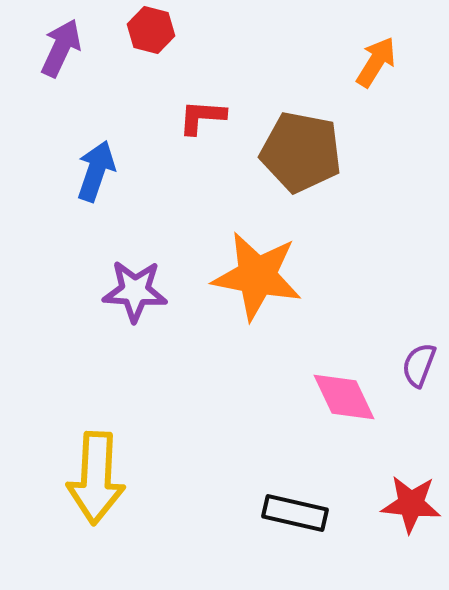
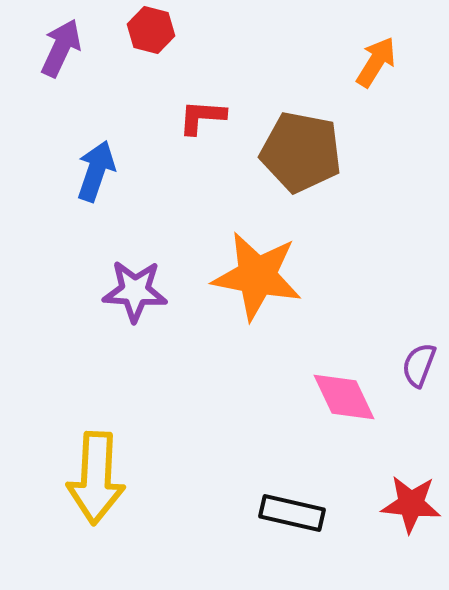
black rectangle: moved 3 px left
